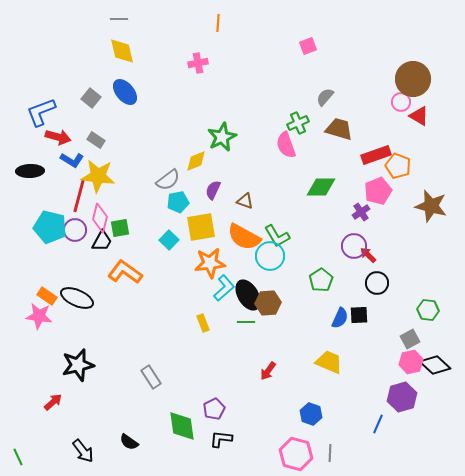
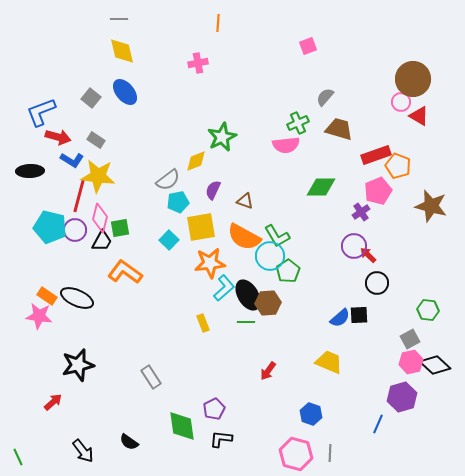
pink semicircle at (286, 145): rotated 76 degrees counterclockwise
green pentagon at (321, 280): moved 33 px left, 9 px up
blue semicircle at (340, 318): rotated 25 degrees clockwise
